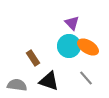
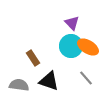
cyan circle: moved 2 px right
gray semicircle: moved 2 px right
